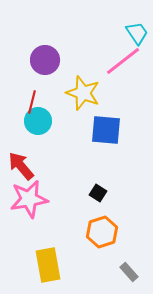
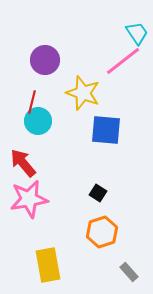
red arrow: moved 2 px right, 3 px up
